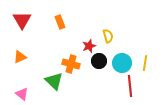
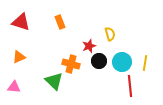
red triangle: moved 1 px left, 2 px down; rotated 42 degrees counterclockwise
yellow semicircle: moved 2 px right, 2 px up
orange triangle: moved 1 px left
cyan circle: moved 1 px up
pink triangle: moved 8 px left, 7 px up; rotated 32 degrees counterclockwise
